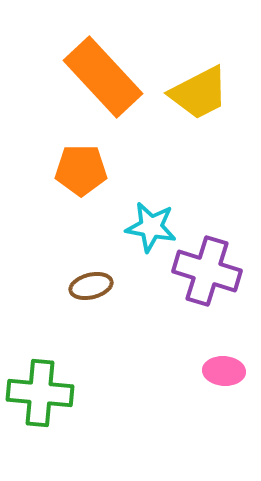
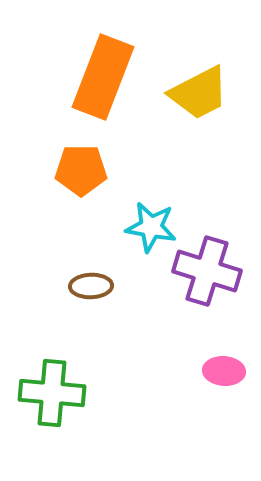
orange rectangle: rotated 64 degrees clockwise
brown ellipse: rotated 12 degrees clockwise
green cross: moved 12 px right
